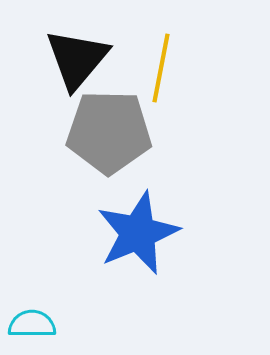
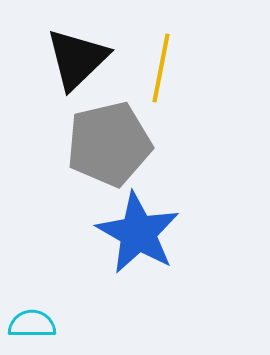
black triangle: rotated 6 degrees clockwise
gray pentagon: moved 12 px down; rotated 14 degrees counterclockwise
blue star: rotated 20 degrees counterclockwise
